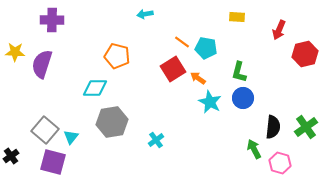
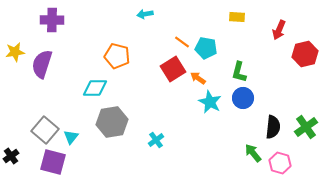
yellow star: rotated 12 degrees counterclockwise
green arrow: moved 1 px left, 4 px down; rotated 12 degrees counterclockwise
